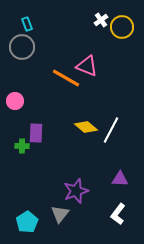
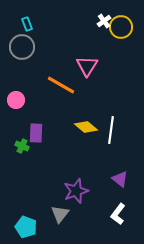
white cross: moved 3 px right, 1 px down
yellow circle: moved 1 px left
pink triangle: rotated 40 degrees clockwise
orange line: moved 5 px left, 7 px down
pink circle: moved 1 px right, 1 px up
white line: rotated 20 degrees counterclockwise
green cross: rotated 24 degrees clockwise
purple triangle: rotated 36 degrees clockwise
cyan pentagon: moved 1 px left, 5 px down; rotated 20 degrees counterclockwise
